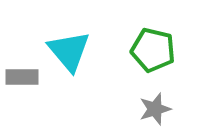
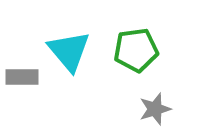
green pentagon: moved 17 px left; rotated 21 degrees counterclockwise
